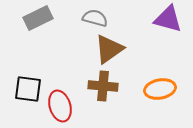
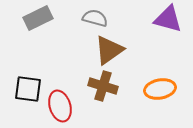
brown triangle: moved 1 px down
brown cross: rotated 12 degrees clockwise
